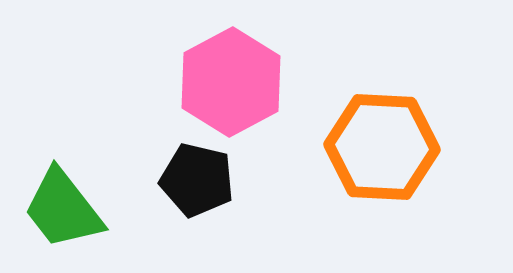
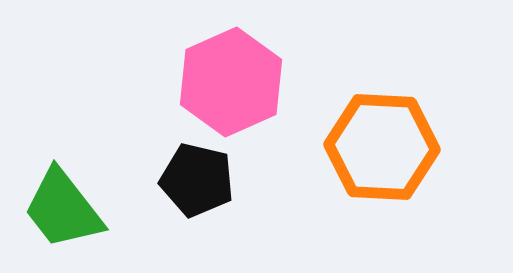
pink hexagon: rotated 4 degrees clockwise
